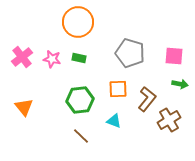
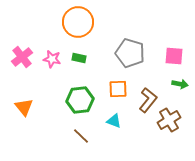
brown L-shape: moved 1 px right, 1 px down
